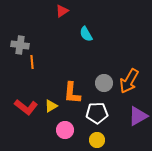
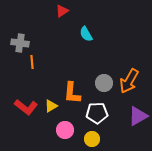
gray cross: moved 2 px up
yellow circle: moved 5 px left, 1 px up
